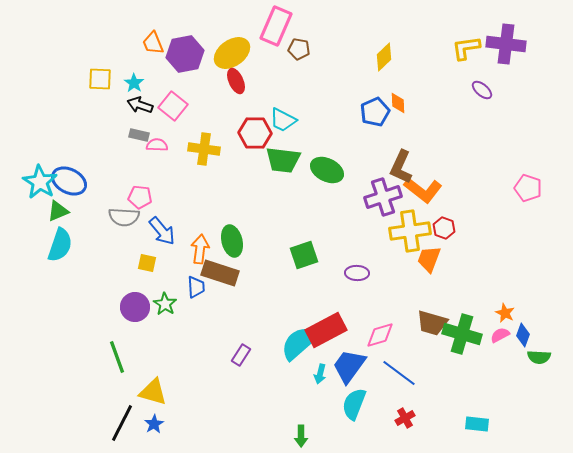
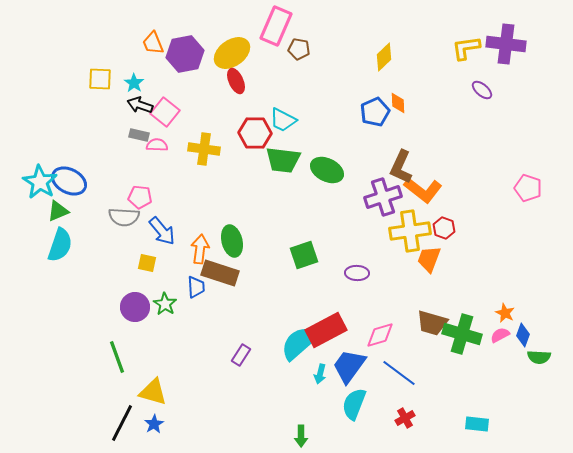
pink square at (173, 106): moved 8 px left, 6 px down
